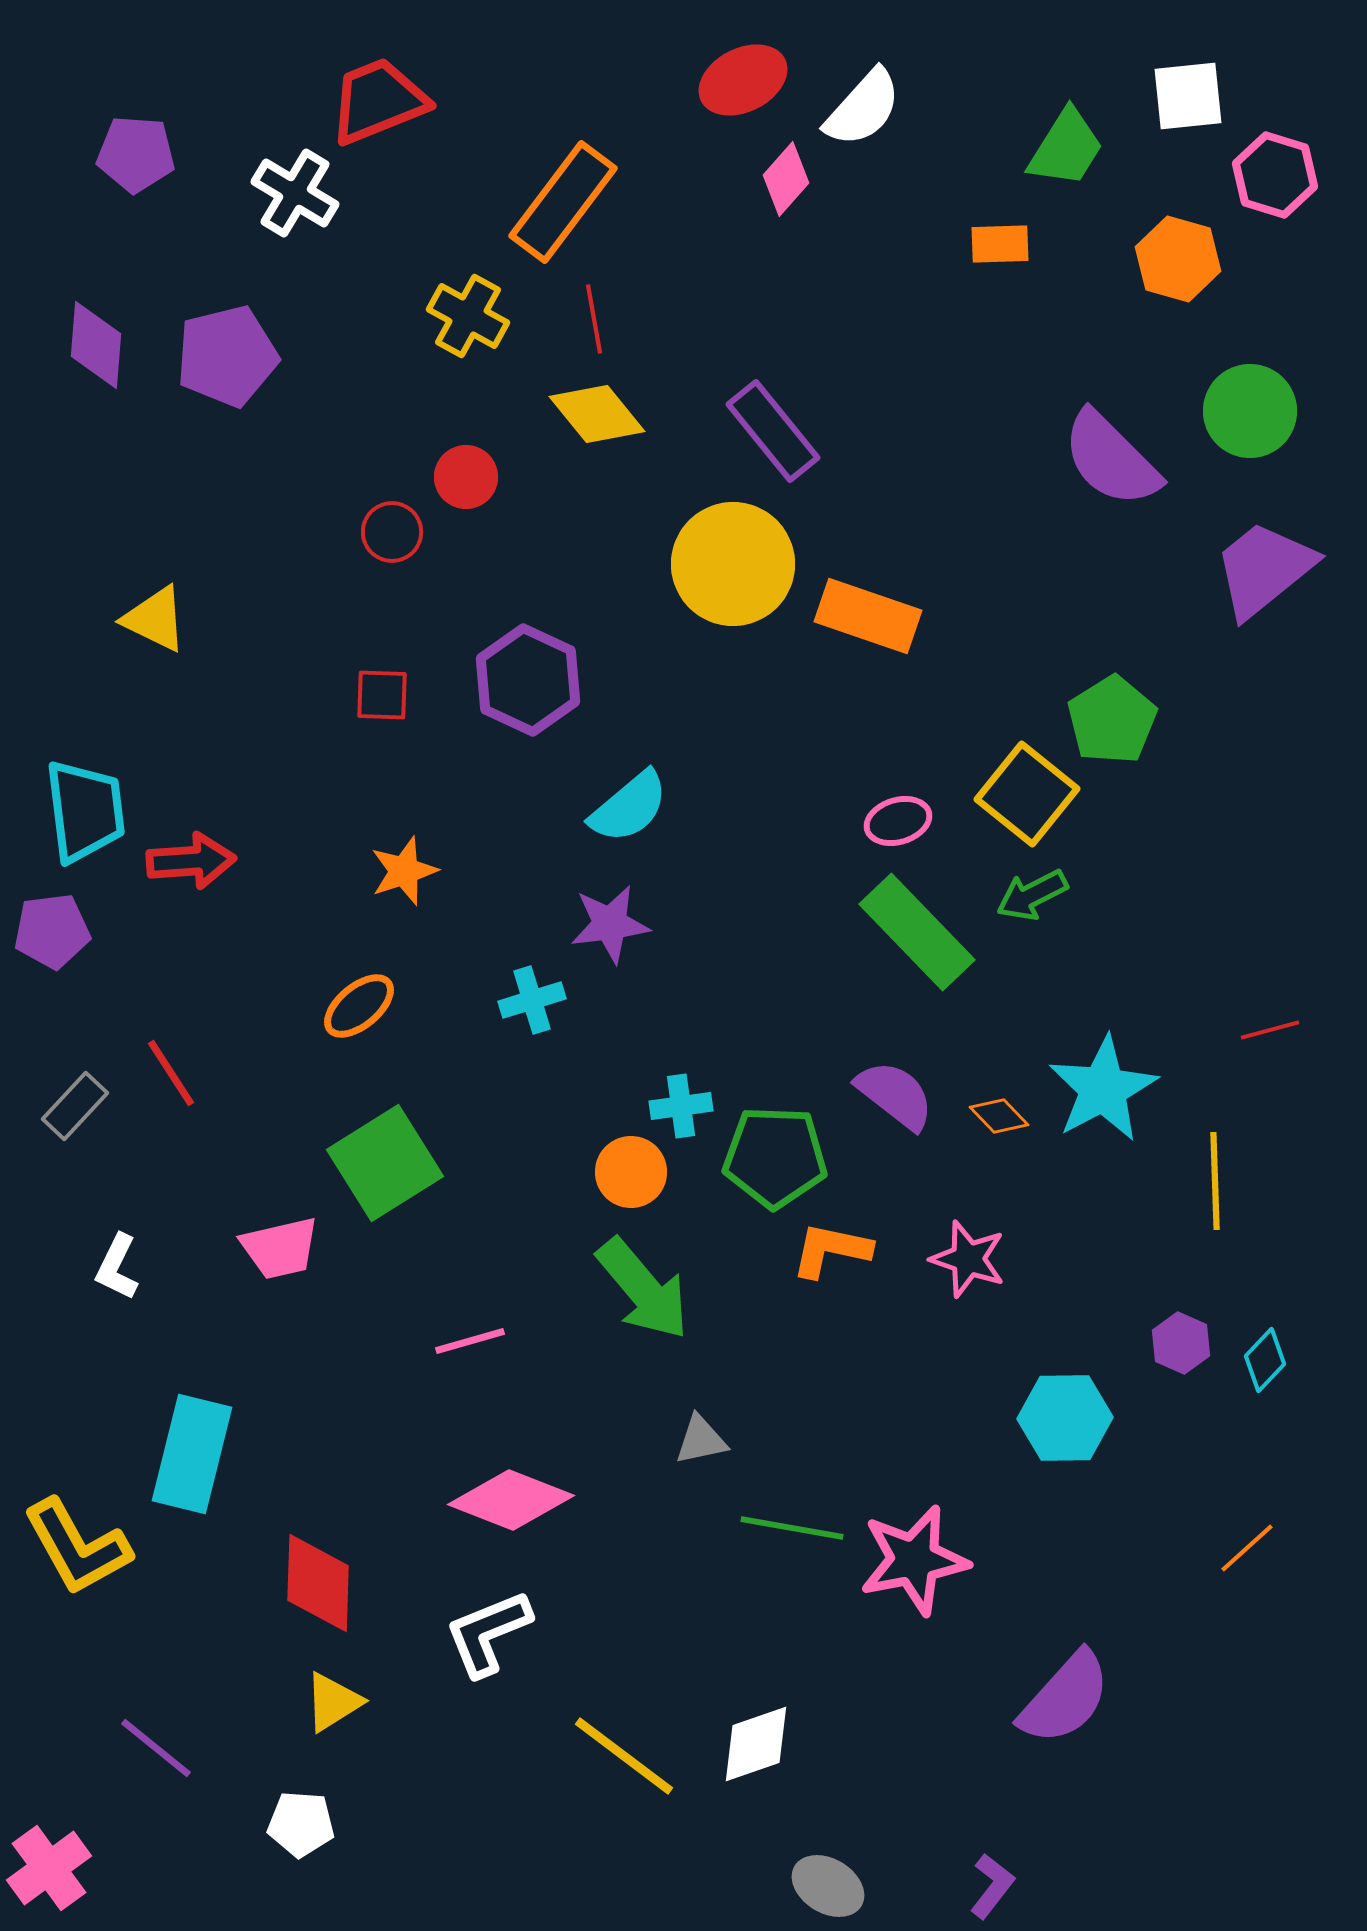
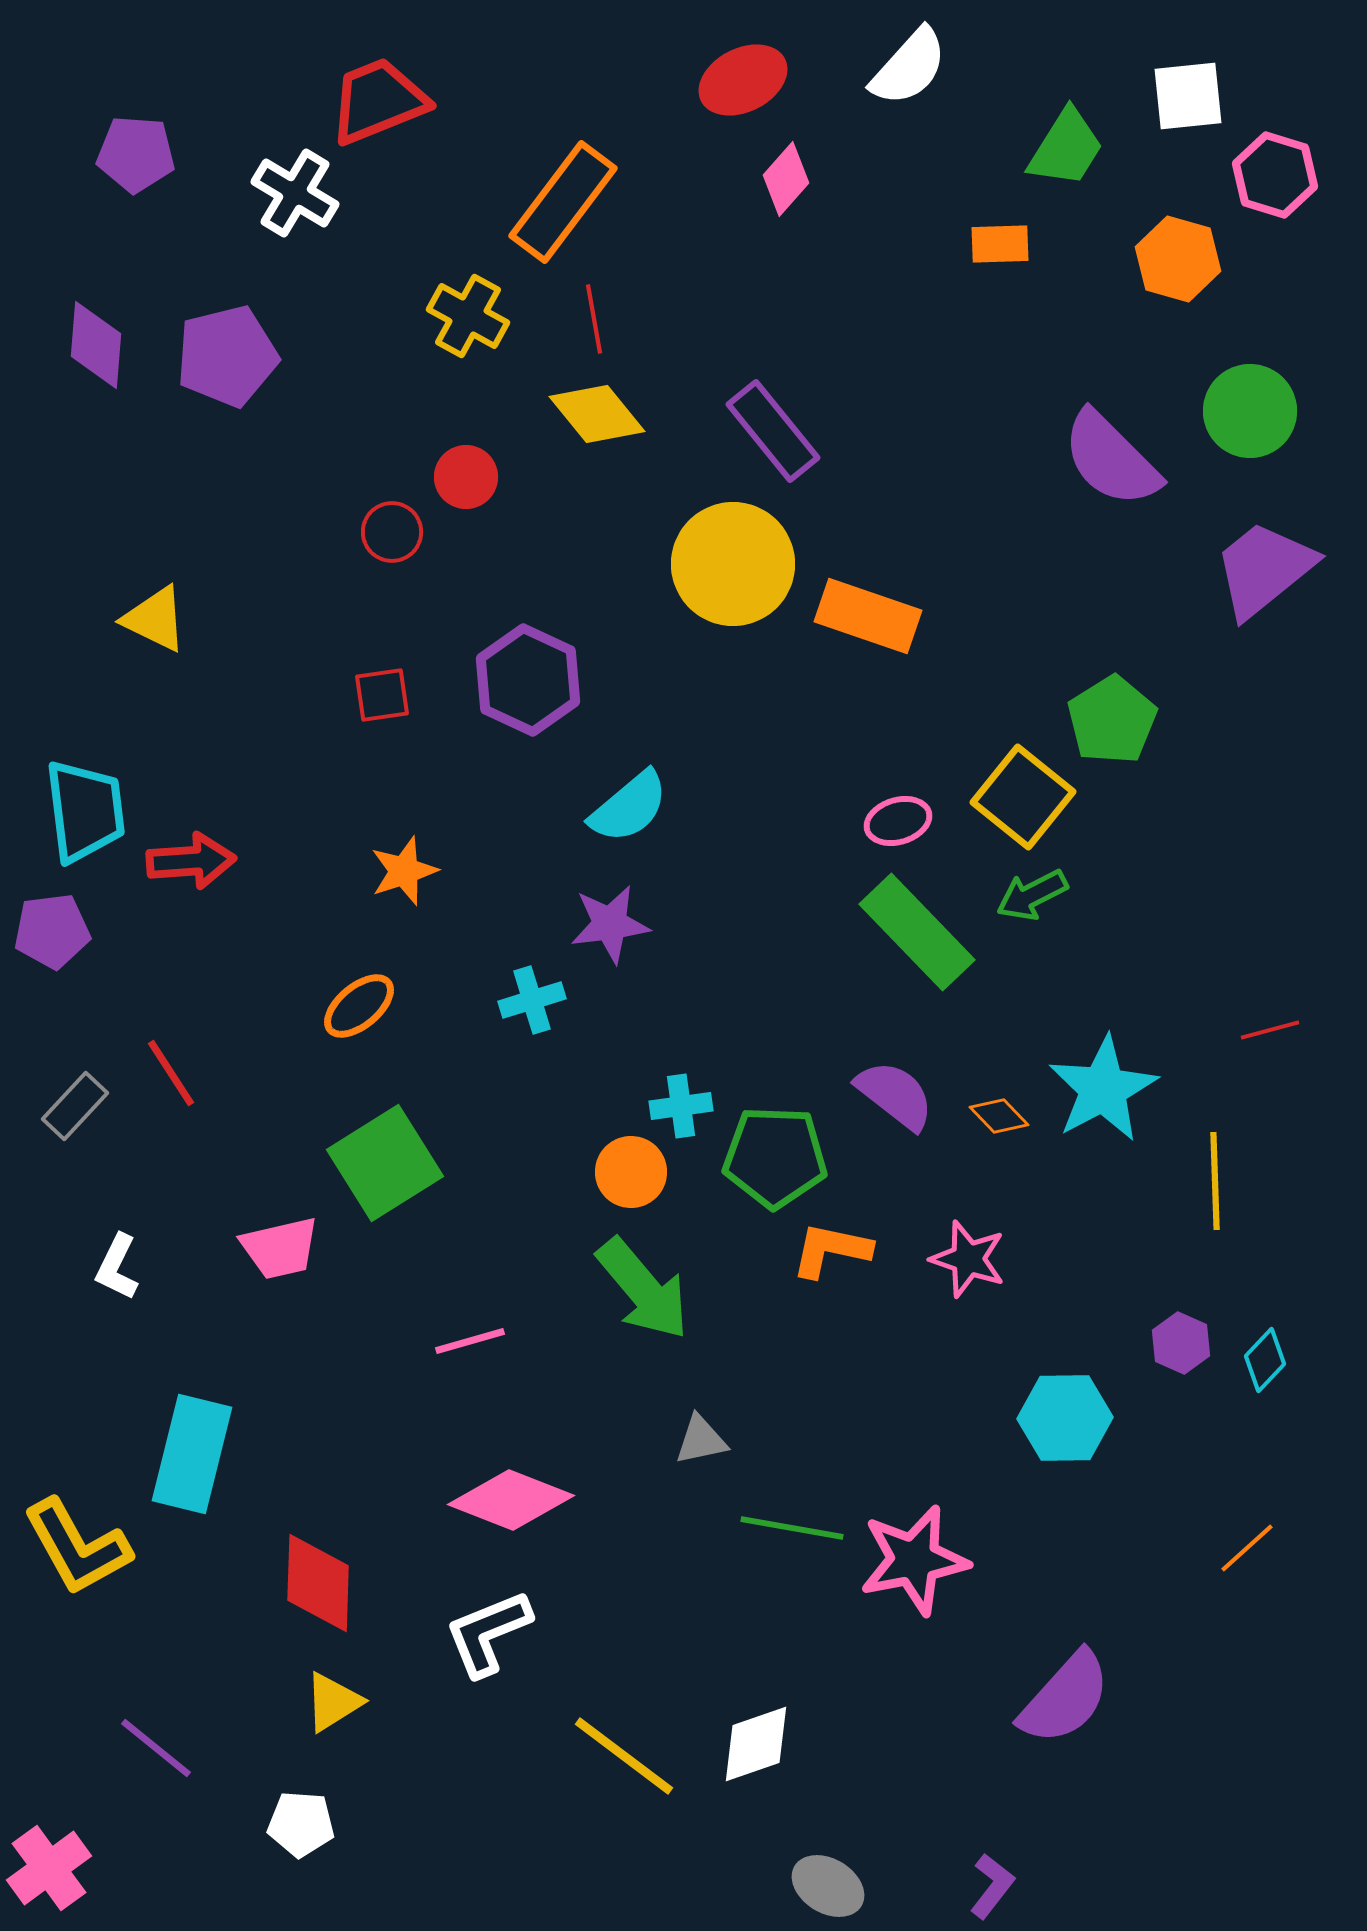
white semicircle at (863, 108): moved 46 px right, 41 px up
red square at (382, 695): rotated 10 degrees counterclockwise
yellow square at (1027, 794): moved 4 px left, 3 px down
